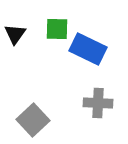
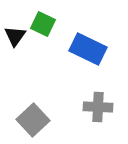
green square: moved 14 px left, 5 px up; rotated 25 degrees clockwise
black triangle: moved 2 px down
gray cross: moved 4 px down
